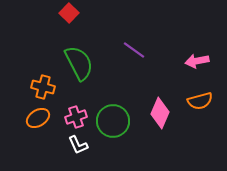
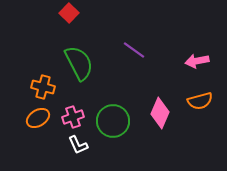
pink cross: moved 3 px left
